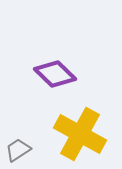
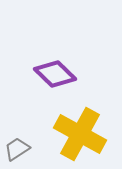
gray trapezoid: moved 1 px left, 1 px up
